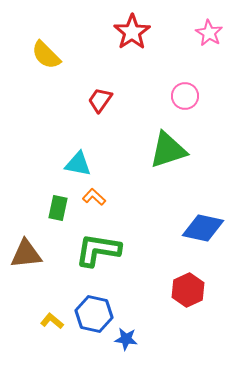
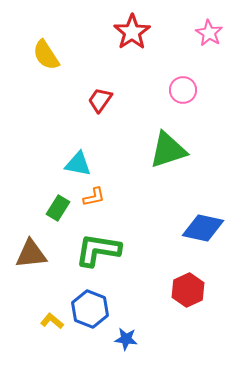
yellow semicircle: rotated 12 degrees clockwise
pink circle: moved 2 px left, 6 px up
orange L-shape: rotated 125 degrees clockwise
green rectangle: rotated 20 degrees clockwise
brown triangle: moved 5 px right
blue hexagon: moved 4 px left, 5 px up; rotated 9 degrees clockwise
